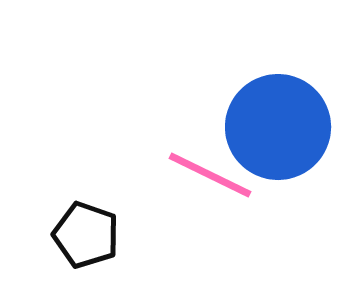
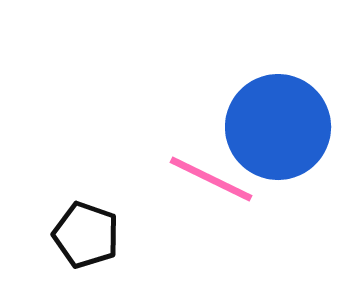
pink line: moved 1 px right, 4 px down
